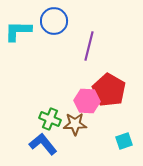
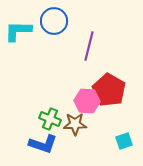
blue L-shape: rotated 148 degrees clockwise
